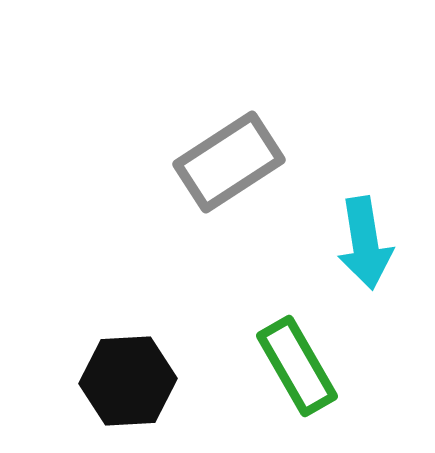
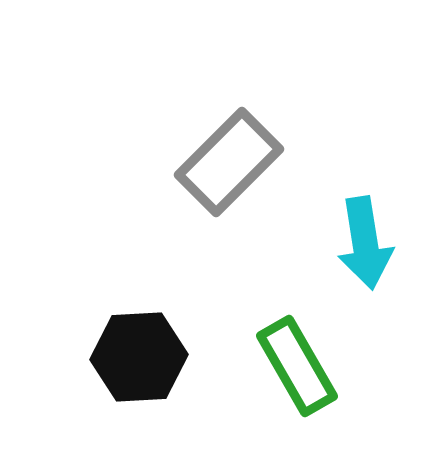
gray rectangle: rotated 12 degrees counterclockwise
black hexagon: moved 11 px right, 24 px up
